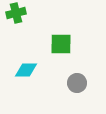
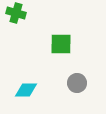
green cross: rotated 30 degrees clockwise
cyan diamond: moved 20 px down
